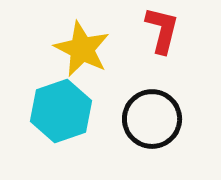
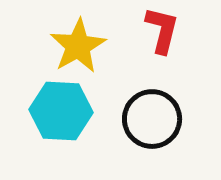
yellow star: moved 4 px left, 3 px up; rotated 16 degrees clockwise
cyan hexagon: rotated 22 degrees clockwise
